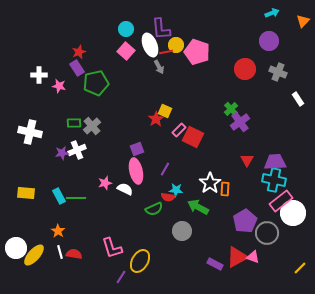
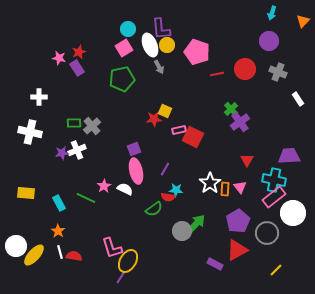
cyan arrow at (272, 13): rotated 128 degrees clockwise
cyan circle at (126, 29): moved 2 px right
yellow circle at (176, 45): moved 9 px left
pink square at (126, 51): moved 2 px left, 3 px up; rotated 18 degrees clockwise
red line at (166, 52): moved 51 px right, 22 px down
white cross at (39, 75): moved 22 px down
green pentagon at (96, 83): moved 26 px right, 4 px up
pink star at (59, 86): moved 28 px up
red star at (156, 119): moved 2 px left; rotated 28 degrees clockwise
pink rectangle at (179, 130): rotated 32 degrees clockwise
purple square at (137, 149): moved 3 px left
purple trapezoid at (275, 162): moved 14 px right, 6 px up
pink star at (105, 183): moved 1 px left, 3 px down; rotated 16 degrees counterclockwise
cyan rectangle at (59, 196): moved 7 px down
green line at (76, 198): moved 10 px right; rotated 24 degrees clockwise
pink rectangle at (281, 201): moved 7 px left, 4 px up
green arrow at (198, 207): moved 2 px left, 17 px down; rotated 105 degrees clockwise
green semicircle at (154, 209): rotated 12 degrees counterclockwise
purple pentagon at (245, 221): moved 7 px left
white circle at (16, 248): moved 2 px up
red semicircle at (74, 254): moved 2 px down
red triangle at (237, 257): moved 7 px up
pink triangle at (253, 257): moved 13 px left, 70 px up; rotated 32 degrees clockwise
yellow ellipse at (140, 261): moved 12 px left
yellow line at (300, 268): moved 24 px left, 2 px down
